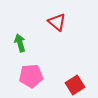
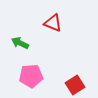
red triangle: moved 4 px left, 1 px down; rotated 18 degrees counterclockwise
green arrow: rotated 48 degrees counterclockwise
